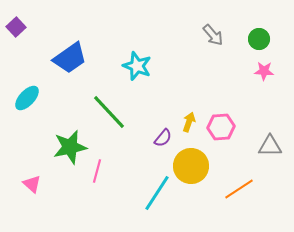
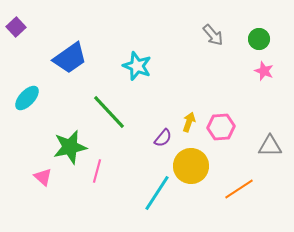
pink star: rotated 18 degrees clockwise
pink triangle: moved 11 px right, 7 px up
